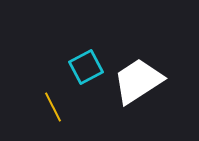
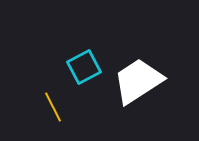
cyan square: moved 2 px left
